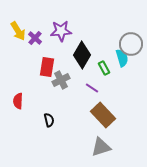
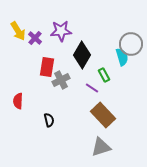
cyan semicircle: moved 1 px up
green rectangle: moved 7 px down
